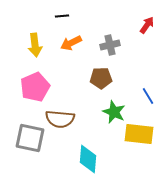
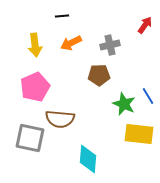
red arrow: moved 2 px left
brown pentagon: moved 2 px left, 3 px up
green star: moved 10 px right, 8 px up
